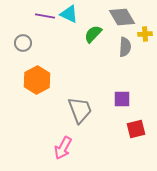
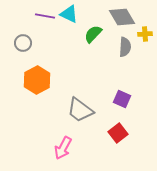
purple square: rotated 24 degrees clockwise
gray trapezoid: rotated 148 degrees clockwise
red square: moved 18 px left, 4 px down; rotated 24 degrees counterclockwise
